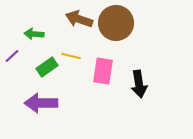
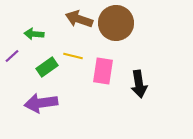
yellow line: moved 2 px right
purple arrow: rotated 8 degrees counterclockwise
